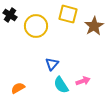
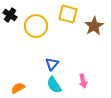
pink arrow: rotated 96 degrees clockwise
cyan semicircle: moved 7 px left
